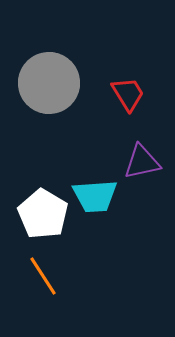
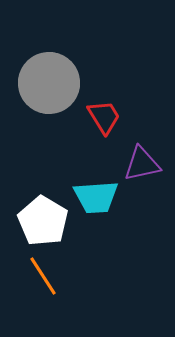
red trapezoid: moved 24 px left, 23 px down
purple triangle: moved 2 px down
cyan trapezoid: moved 1 px right, 1 px down
white pentagon: moved 7 px down
